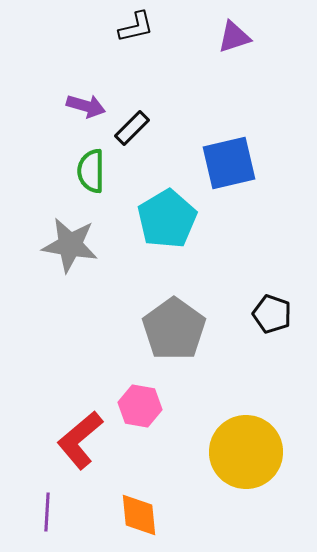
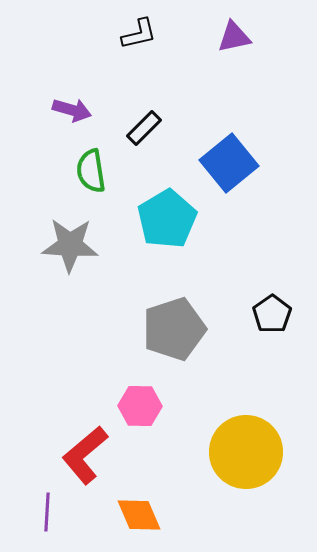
black L-shape: moved 3 px right, 7 px down
purple triangle: rotated 6 degrees clockwise
purple arrow: moved 14 px left, 4 px down
black rectangle: moved 12 px right
blue square: rotated 26 degrees counterclockwise
green semicircle: rotated 9 degrees counterclockwise
gray star: rotated 6 degrees counterclockwise
black pentagon: rotated 18 degrees clockwise
gray pentagon: rotated 18 degrees clockwise
pink hexagon: rotated 9 degrees counterclockwise
red L-shape: moved 5 px right, 15 px down
orange diamond: rotated 18 degrees counterclockwise
